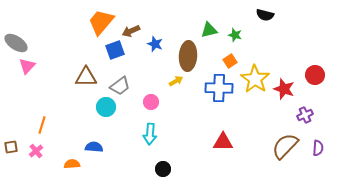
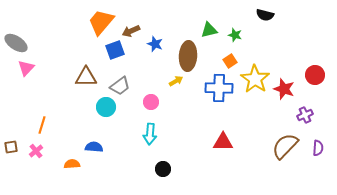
pink triangle: moved 1 px left, 2 px down
